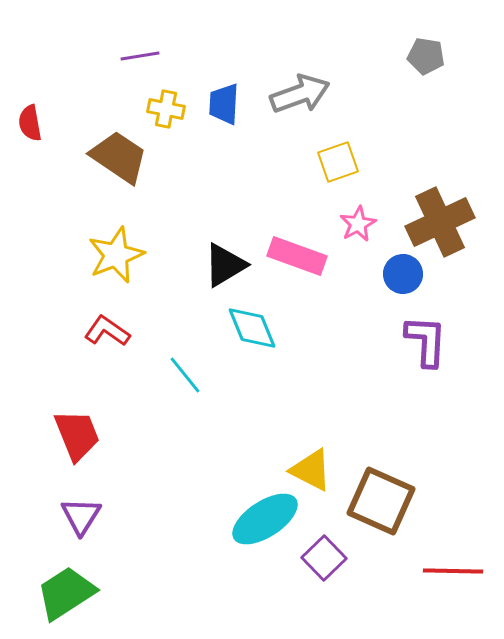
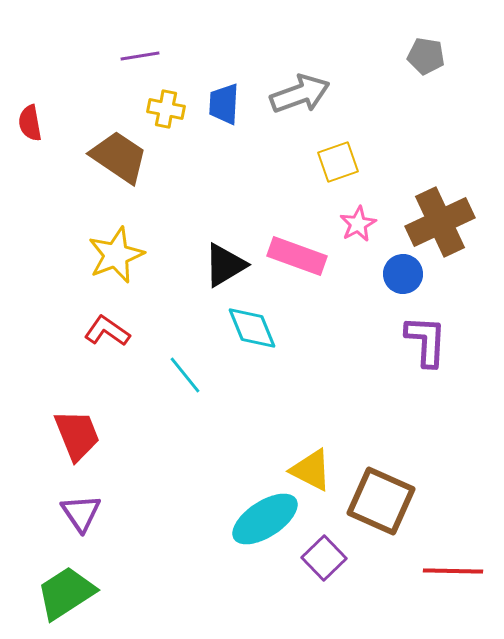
purple triangle: moved 3 px up; rotated 6 degrees counterclockwise
